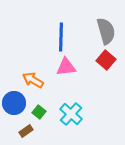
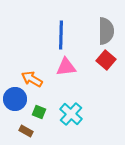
gray semicircle: rotated 16 degrees clockwise
blue line: moved 2 px up
orange arrow: moved 1 px left, 1 px up
blue circle: moved 1 px right, 4 px up
green square: rotated 16 degrees counterclockwise
brown rectangle: rotated 64 degrees clockwise
